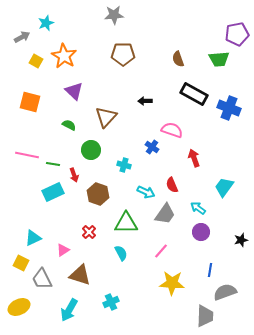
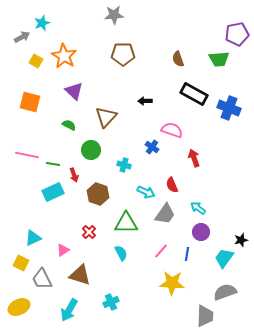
cyan star at (46, 23): moved 4 px left
cyan trapezoid at (224, 187): moved 71 px down
blue line at (210, 270): moved 23 px left, 16 px up
